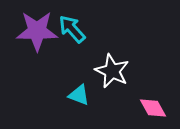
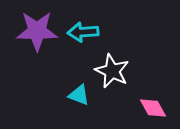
cyan arrow: moved 11 px right, 3 px down; rotated 52 degrees counterclockwise
